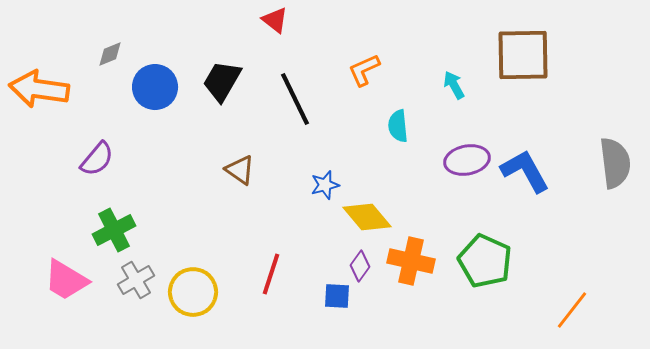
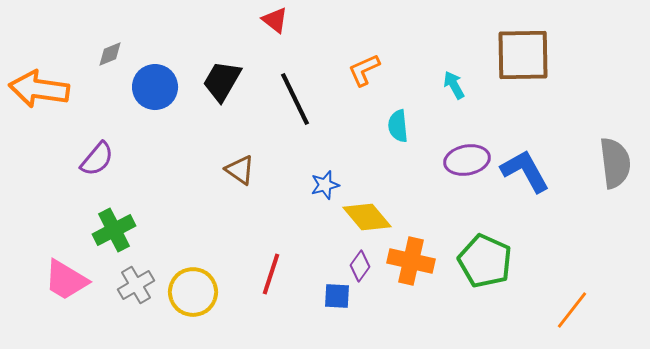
gray cross: moved 5 px down
